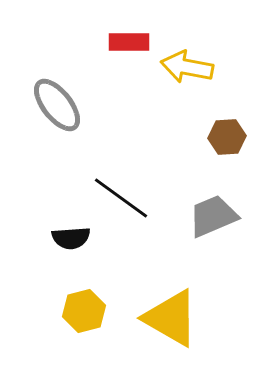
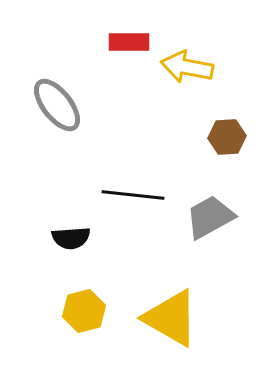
black line: moved 12 px right, 3 px up; rotated 30 degrees counterclockwise
gray trapezoid: moved 3 px left, 1 px down; rotated 6 degrees counterclockwise
